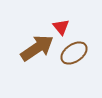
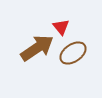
brown ellipse: moved 1 px left
